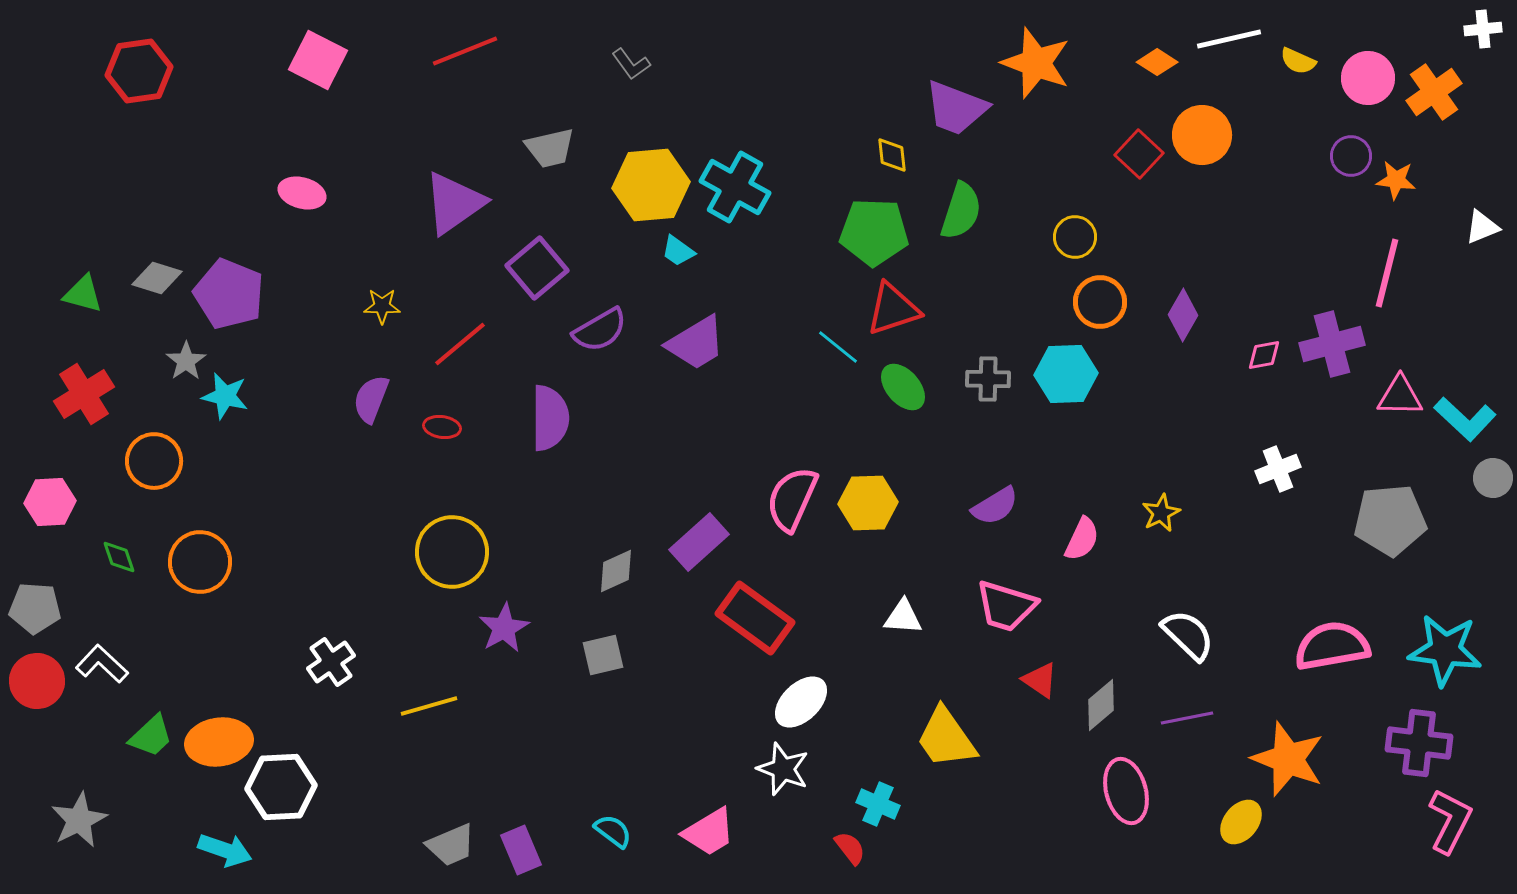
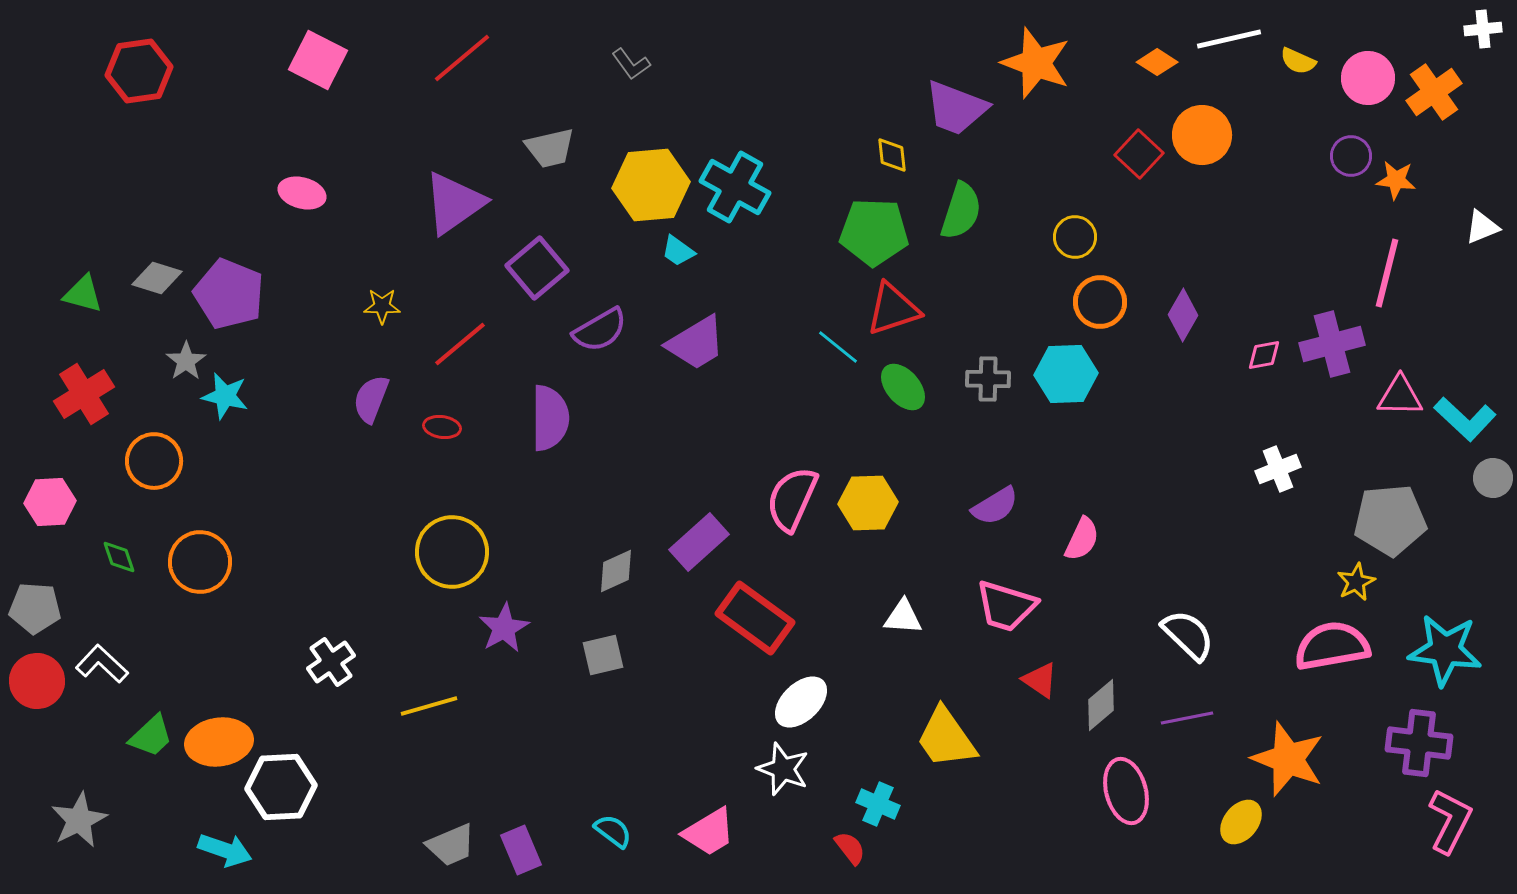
red line at (465, 51): moved 3 px left, 7 px down; rotated 18 degrees counterclockwise
yellow star at (1161, 513): moved 195 px right, 69 px down
